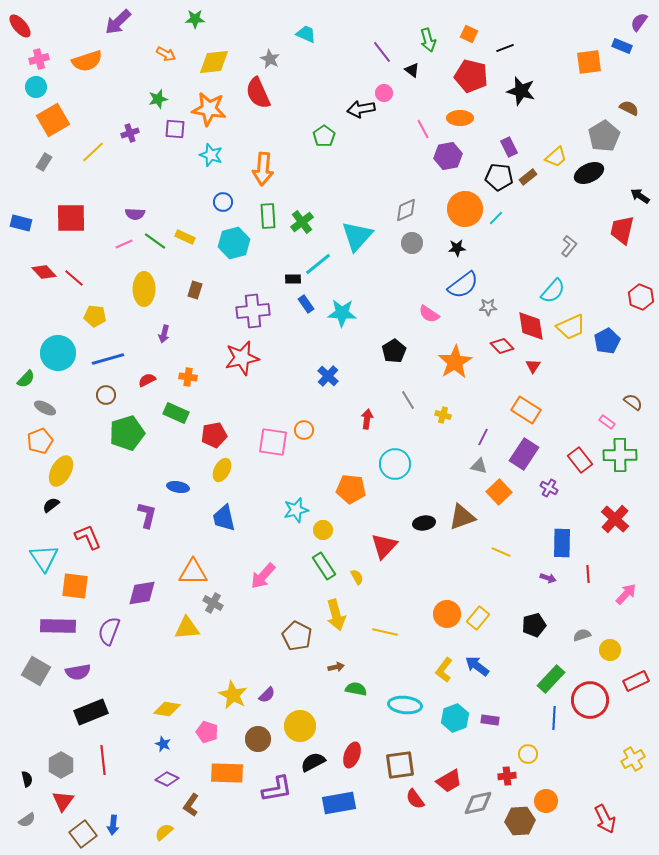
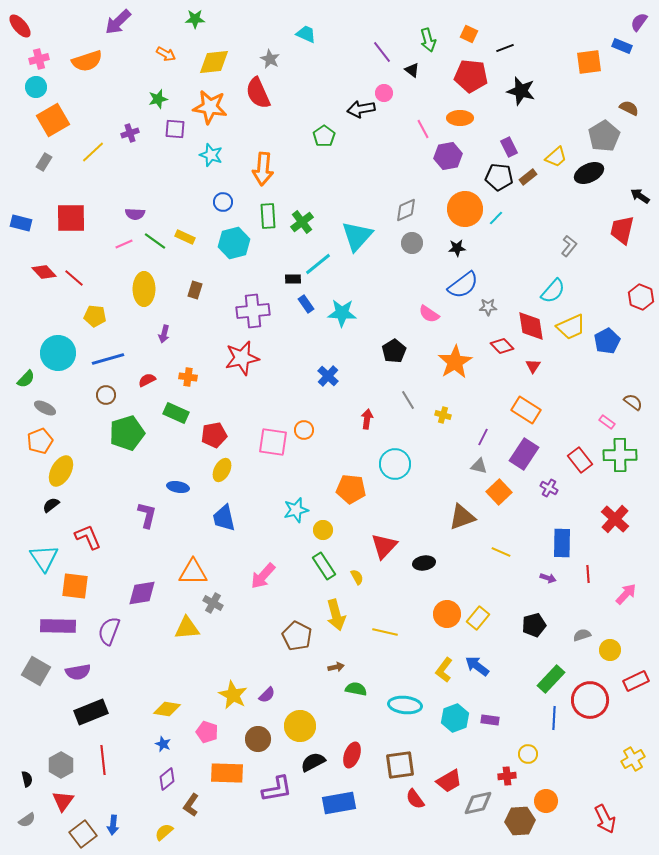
red pentagon at (471, 76): rotated 8 degrees counterclockwise
orange star at (209, 109): moved 1 px right, 2 px up
black ellipse at (424, 523): moved 40 px down
purple diamond at (167, 779): rotated 65 degrees counterclockwise
